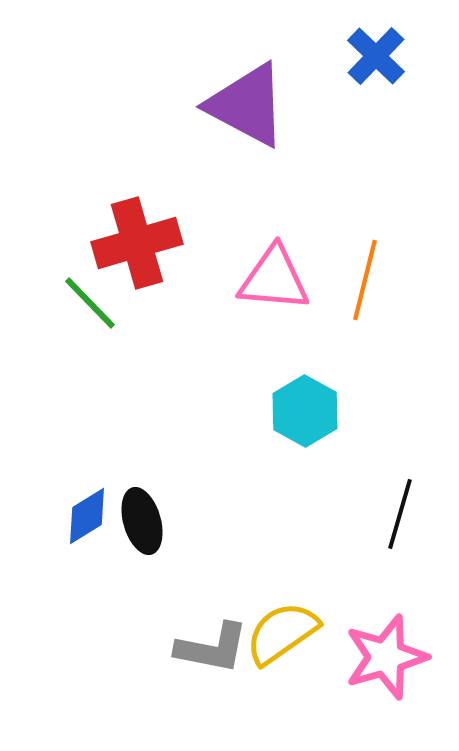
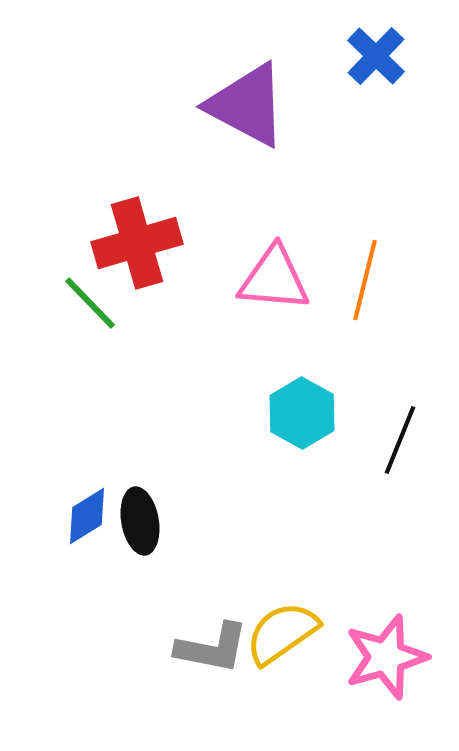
cyan hexagon: moved 3 px left, 2 px down
black line: moved 74 px up; rotated 6 degrees clockwise
black ellipse: moved 2 px left; rotated 6 degrees clockwise
